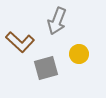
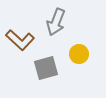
gray arrow: moved 1 px left, 1 px down
brown L-shape: moved 2 px up
